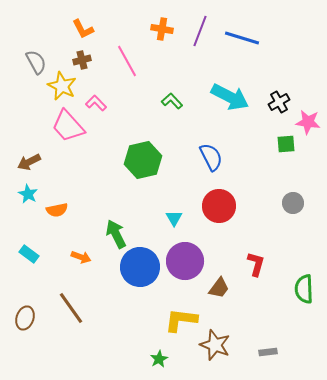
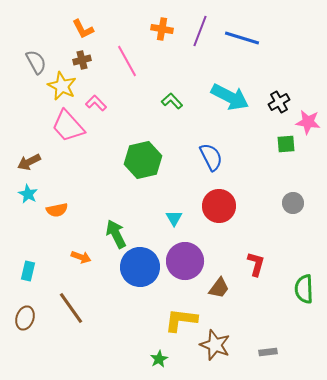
cyan rectangle: moved 1 px left, 17 px down; rotated 66 degrees clockwise
